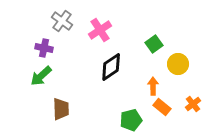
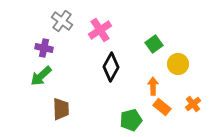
black diamond: rotated 28 degrees counterclockwise
